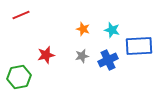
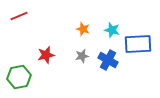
red line: moved 2 px left, 1 px down
blue rectangle: moved 1 px left, 2 px up
blue cross: rotated 36 degrees counterclockwise
